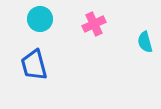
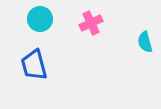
pink cross: moved 3 px left, 1 px up
